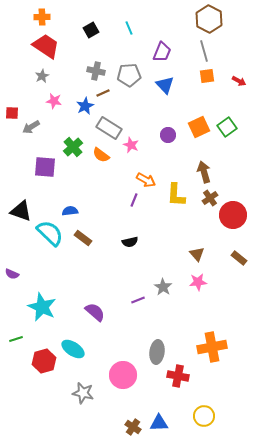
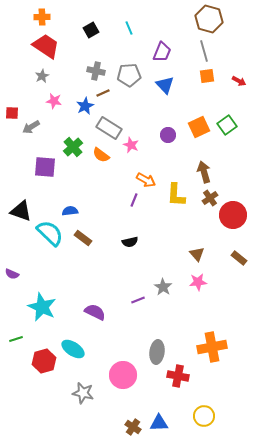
brown hexagon at (209, 19): rotated 12 degrees counterclockwise
green square at (227, 127): moved 2 px up
purple semicircle at (95, 312): rotated 15 degrees counterclockwise
